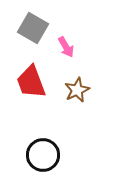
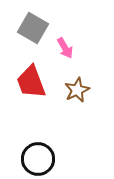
pink arrow: moved 1 px left, 1 px down
black circle: moved 5 px left, 4 px down
